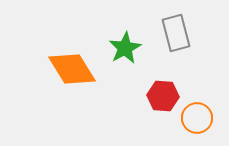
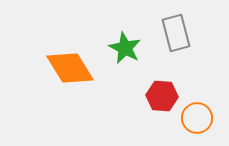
green star: rotated 16 degrees counterclockwise
orange diamond: moved 2 px left, 1 px up
red hexagon: moved 1 px left
